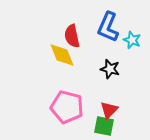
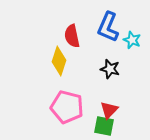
yellow diamond: moved 3 px left, 6 px down; rotated 40 degrees clockwise
